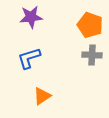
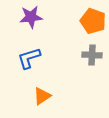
orange pentagon: moved 3 px right, 4 px up
